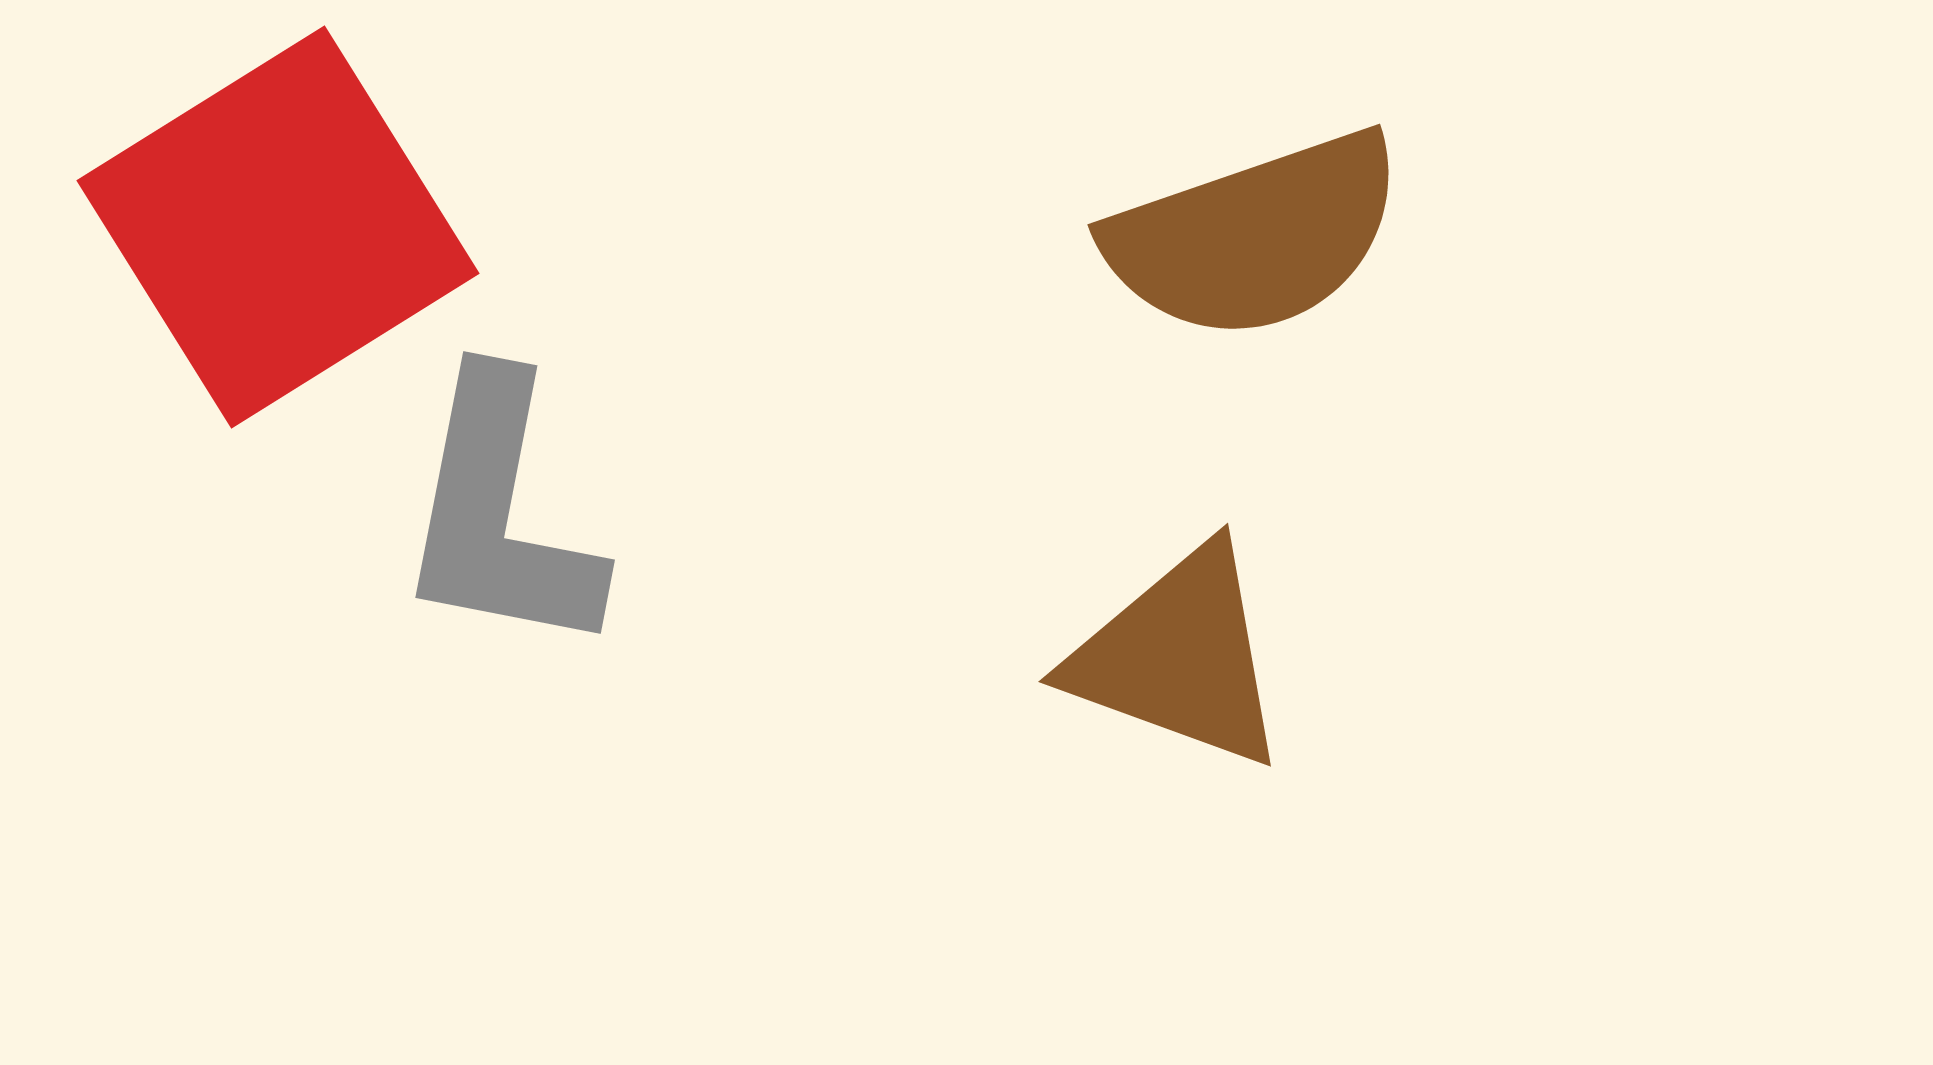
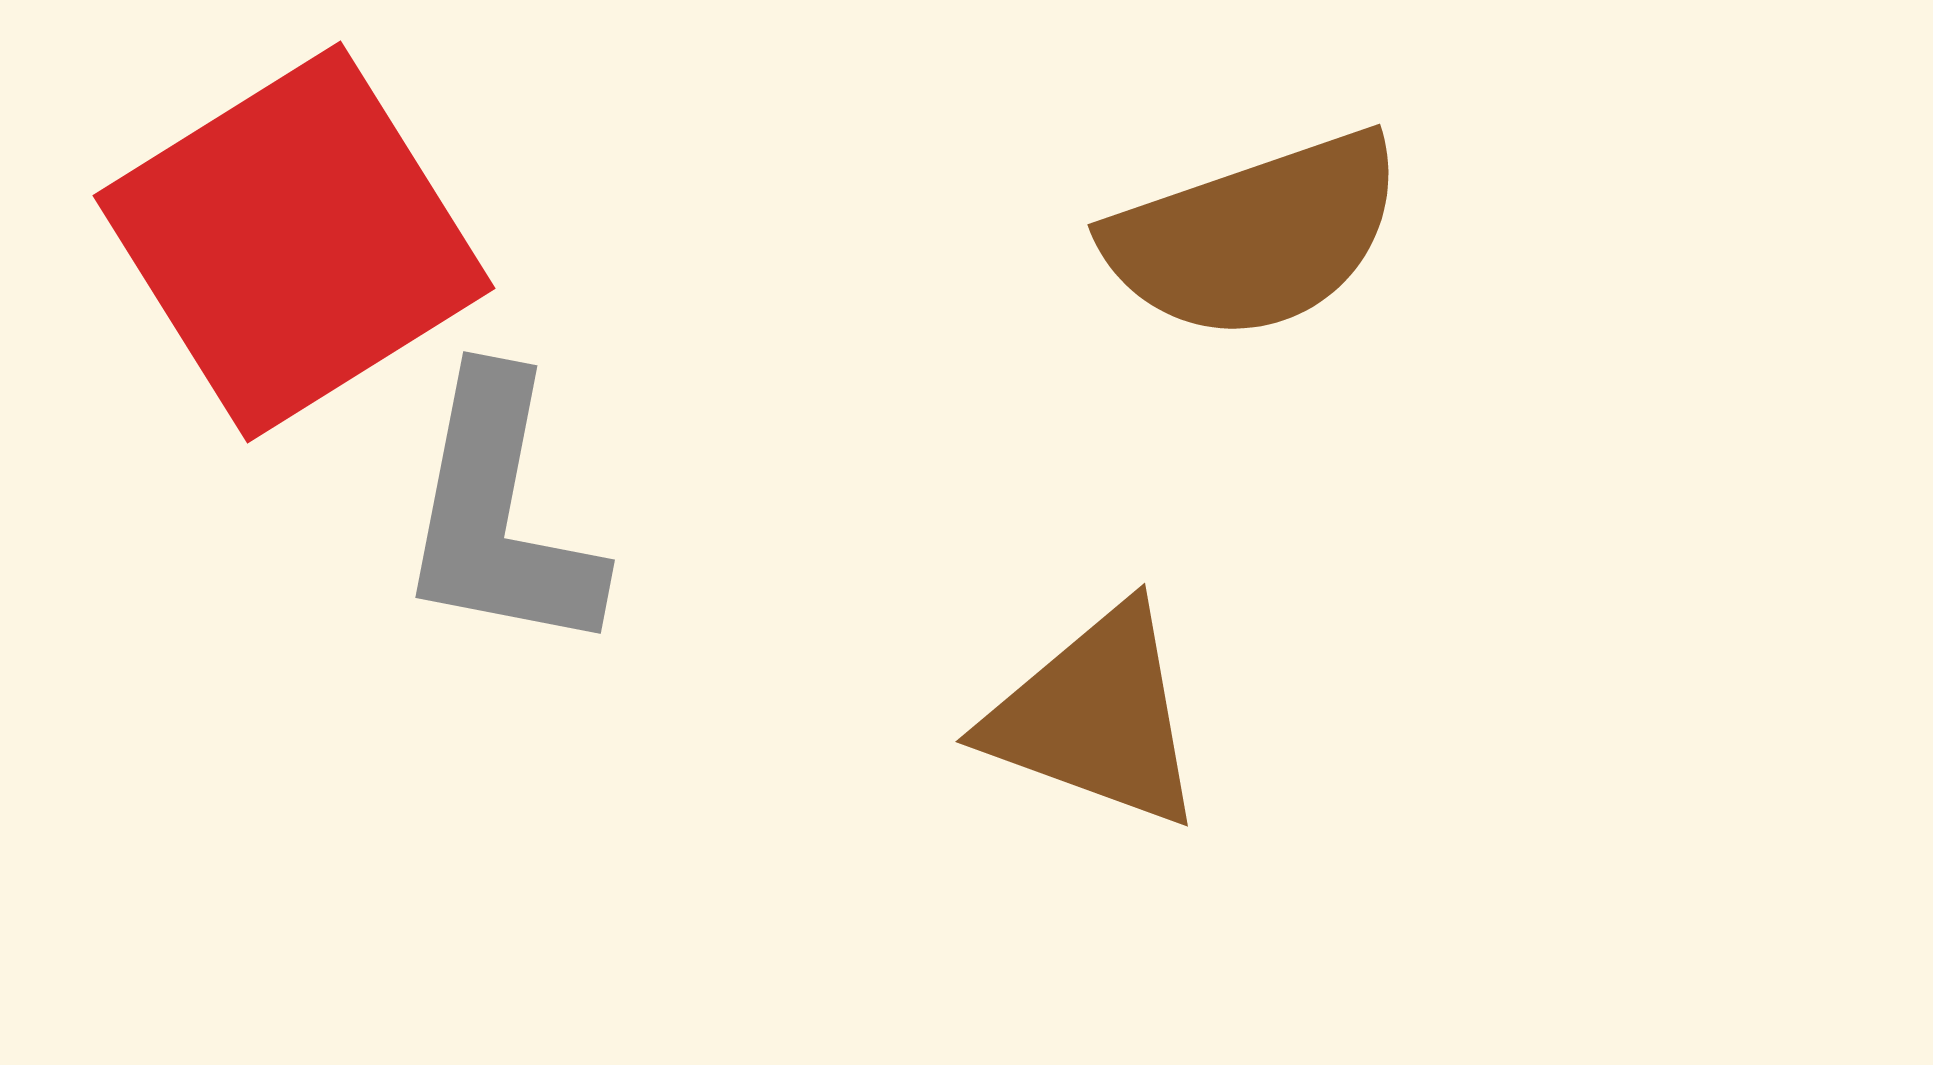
red square: moved 16 px right, 15 px down
brown triangle: moved 83 px left, 60 px down
